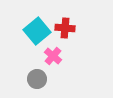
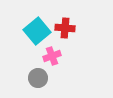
pink cross: moved 1 px left; rotated 30 degrees clockwise
gray circle: moved 1 px right, 1 px up
